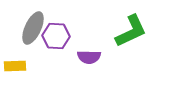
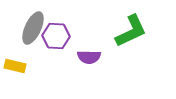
yellow rectangle: rotated 15 degrees clockwise
